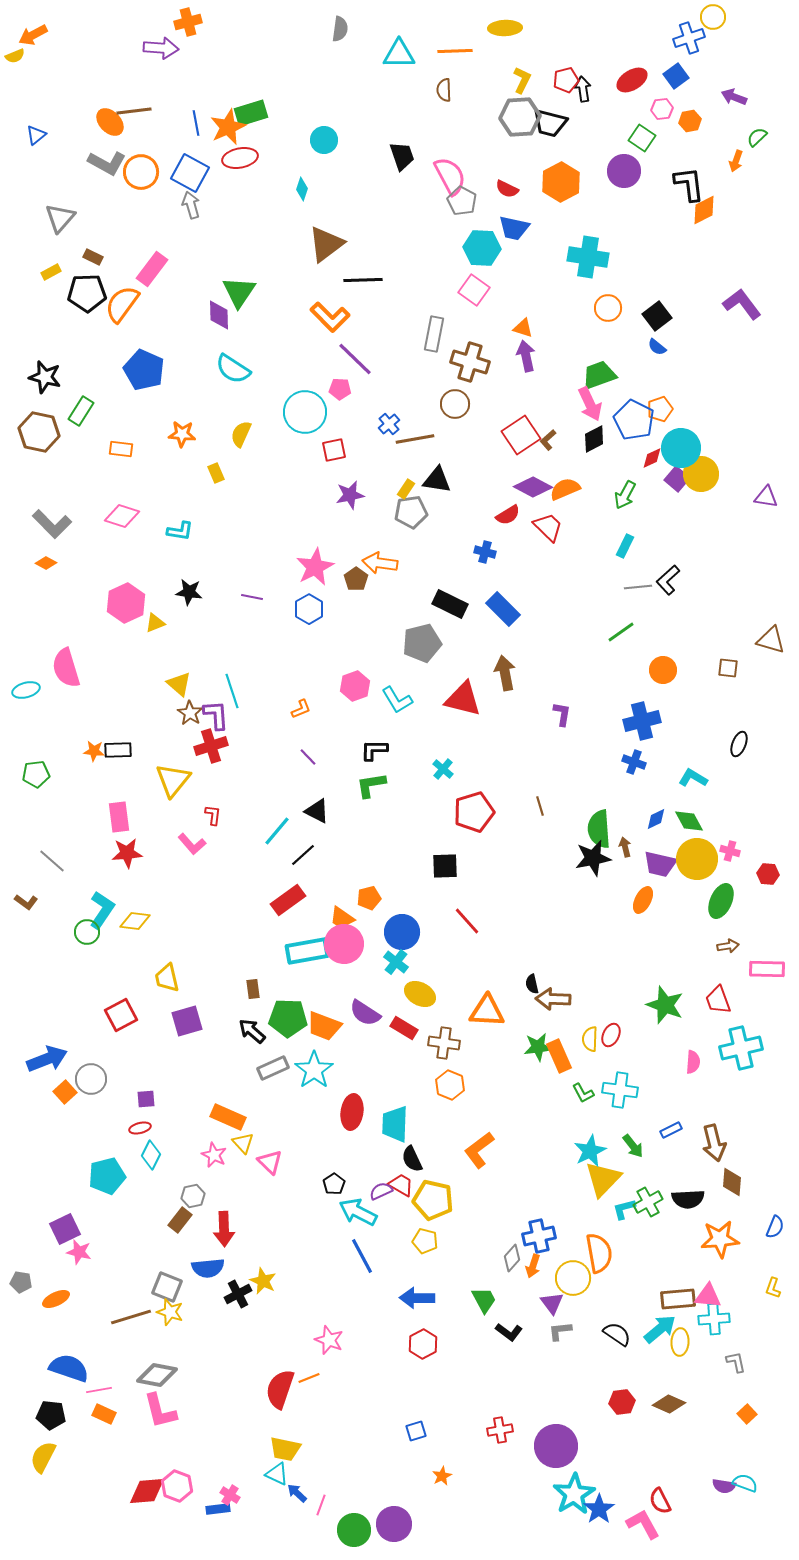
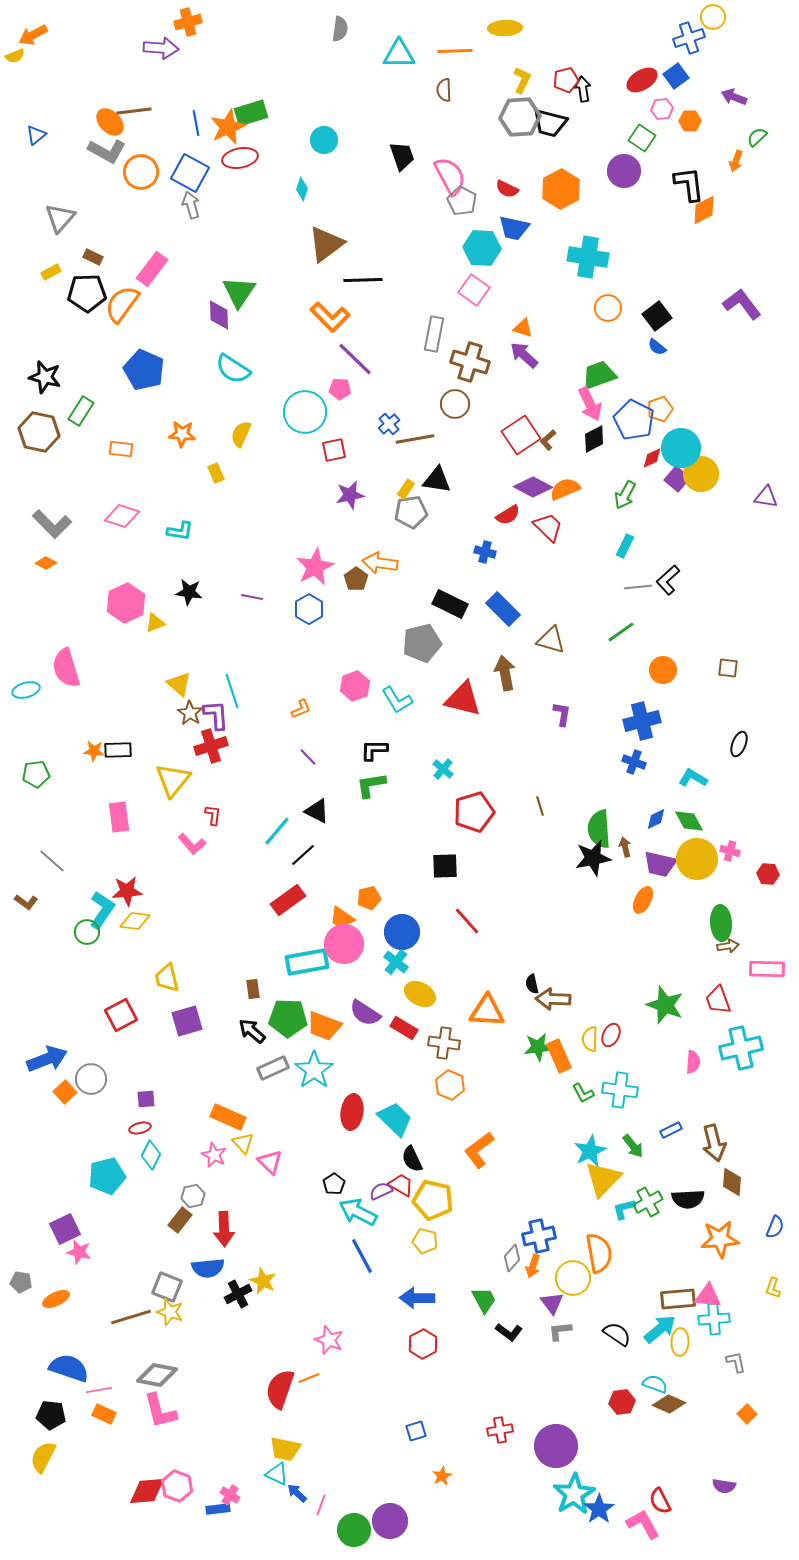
red ellipse at (632, 80): moved 10 px right
orange hexagon at (690, 121): rotated 10 degrees clockwise
gray L-shape at (107, 163): moved 12 px up
orange hexagon at (561, 182): moved 7 px down
purple arrow at (526, 356): moved 2 px left, 1 px up; rotated 36 degrees counterclockwise
brown triangle at (771, 640): moved 220 px left
red star at (127, 853): moved 38 px down
green ellipse at (721, 901): moved 22 px down; rotated 28 degrees counterclockwise
cyan rectangle at (307, 951): moved 11 px down
cyan trapezoid at (395, 1124): moved 5 px up; rotated 132 degrees clockwise
cyan semicircle at (745, 1483): moved 90 px left, 99 px up
purple circle at (394, 1524): moved 4 px left, 3 px up
